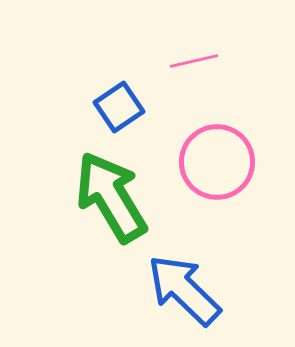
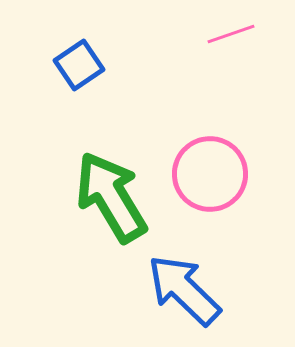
pink line: moved 37 px right, 27 px up; rotated 6 degrees counterclockwise
blue square: moved 40 px left, 42 px up
pink circle: moved 7 px left, 12 px down
